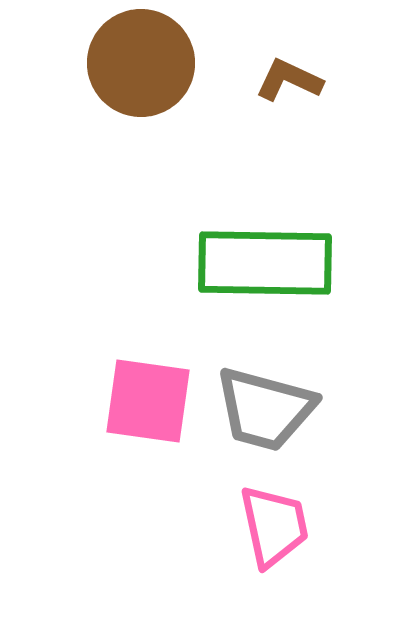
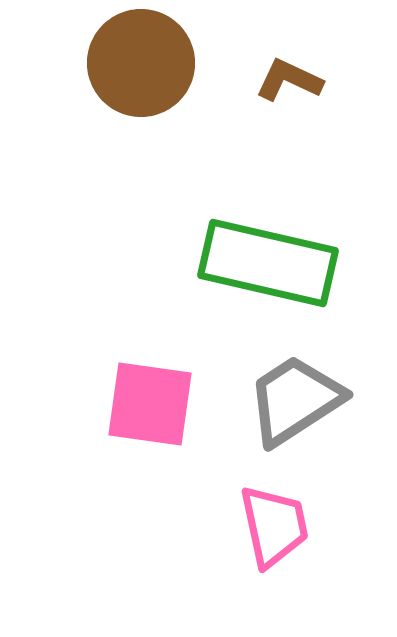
green rectangle: moved 3 px right; rotated 12 degrees clockwise
pink square: moved 2 px right, 3 px down
gray trapezoid: moved 30 px right, 9 px up; rotated 132 degrees clockwise
